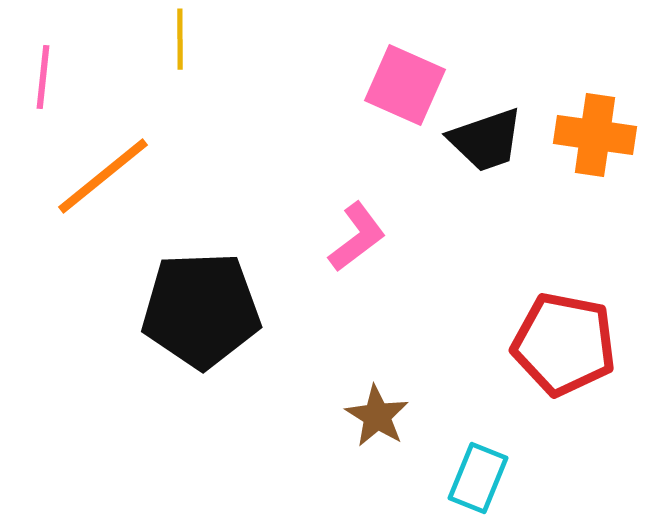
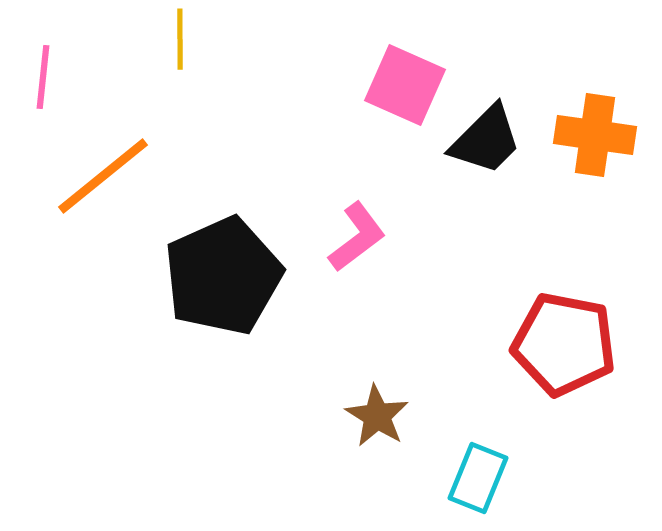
black trapezoid: rotated 26 degrees counterclockwise
black pentagon: moved 22 px right, 34 px up; rotated 22 degrees counterclockwise
